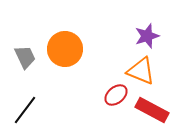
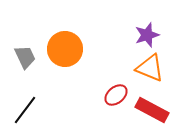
purple star: moved 1 px up
orange triangle: moved 9 px right, 3 px up
